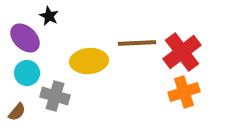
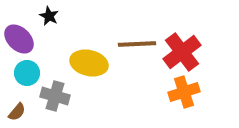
purple ellipse: moved 6 px left, 1 px down
brown line: moved 1 px down
yellow ellipse: moved 2 px down; rotated 18 degrees clockwise
